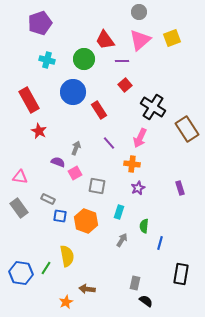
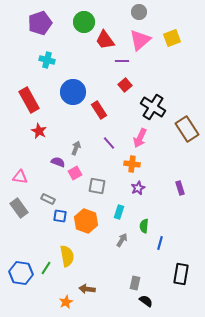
green circle at (84, 59): moved 37 px up
